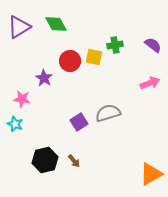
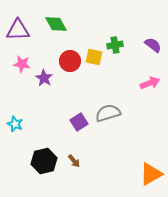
purple triangle: moved 1 px left, 3 px down; rotated 30 degrees clockwise
pink star: moved 35 px up
black hexagon: moved 1 px left, 1 px down
